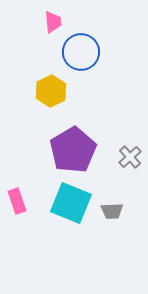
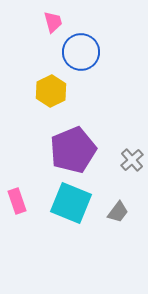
pink trapezoid: rotated 10 degrees counterclockwise
purple pentagon: rotated 9 degrees clockwise
gray cross: moved 2 px right, 3 px down
gray trapezoid: moved 6 px right, 1 px down; rotated 50 degrees counterclockwise
